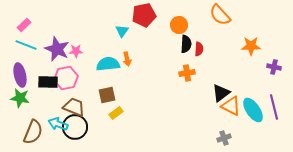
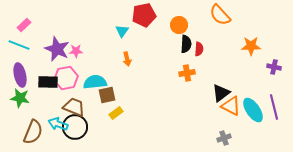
cyan line: moved 7 px left
cyan semicircle: moved 13 px left, 18 px down
